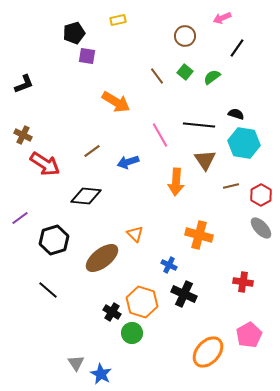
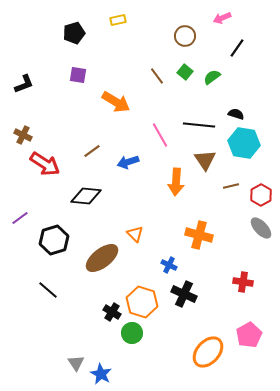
purple square at (87, 56): moved 9 px left, 19 px down
